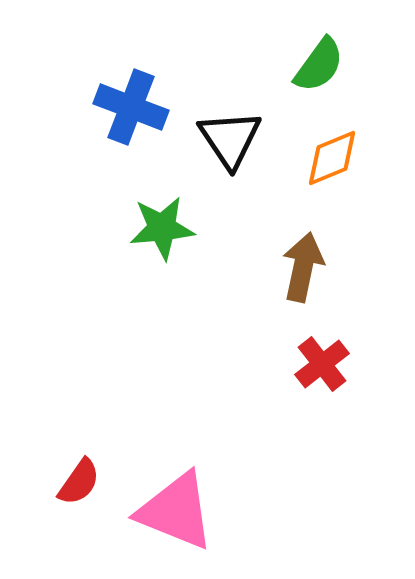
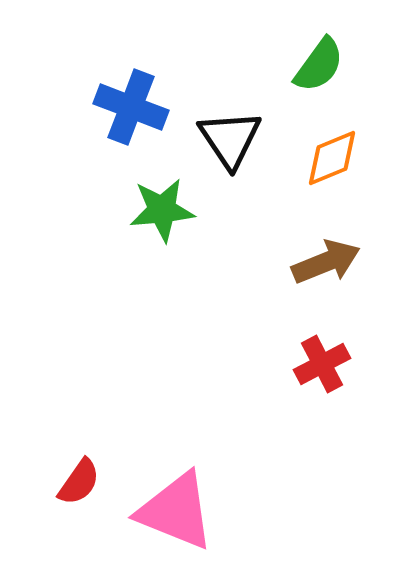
green star: moved 18 px up
brown arrow: moved 23 px right, 5 px up; rotated 56 degrees clockwise
red cross: rotated 10 degrees clockwise
